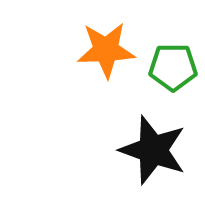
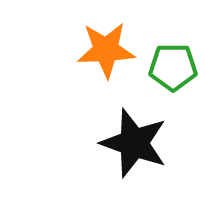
black star: moved 19 px left, 7 px up
